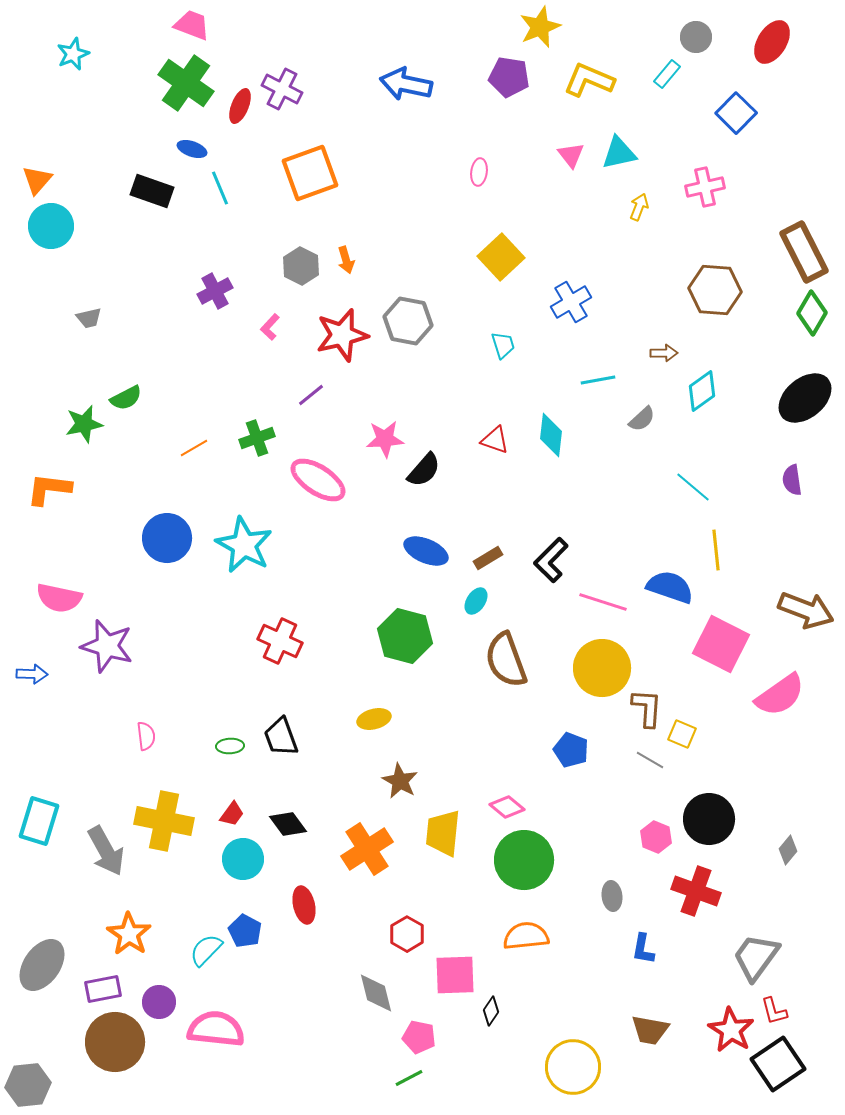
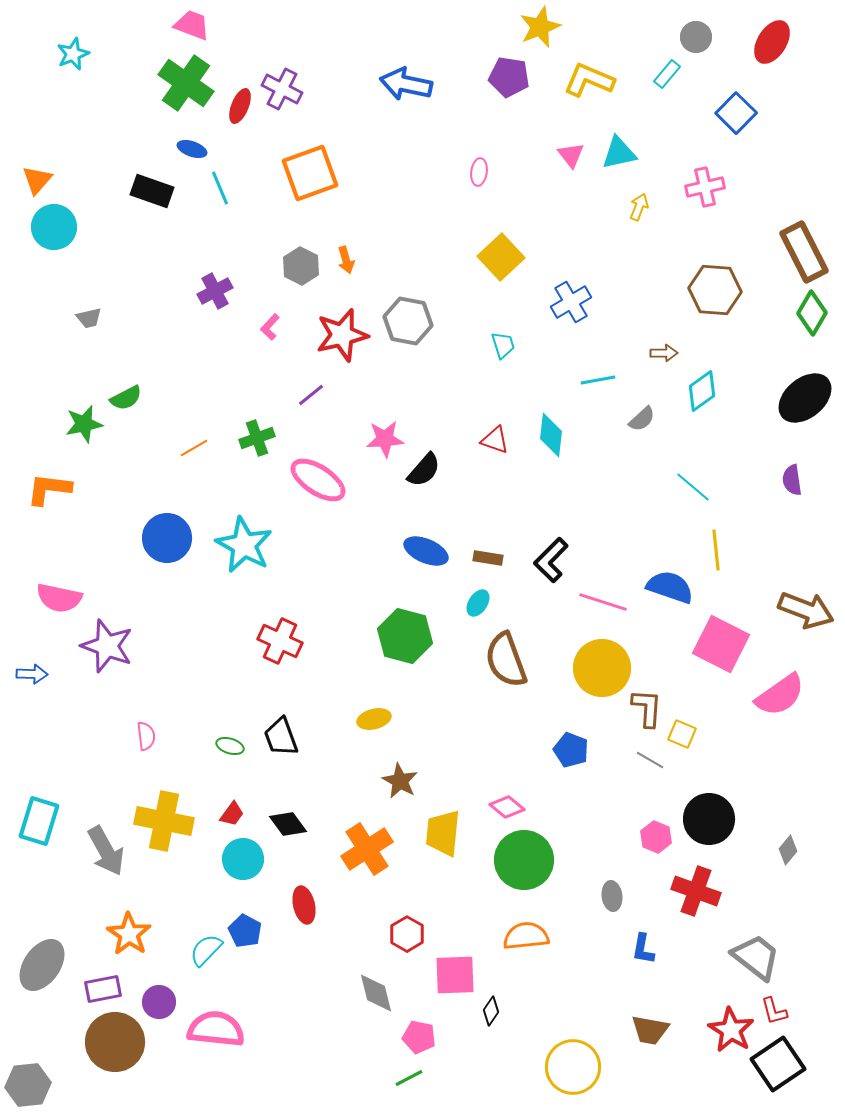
cyan circle at (51, 226): moved 3 px right, 1 px down
brown rectangle at (488, 558): rotated 40 degrees clockwise
cyan ellipse at (476, 601): moved 2 px right, 2 px down
purple star at (107, 646): rotated 4 degrees clockwise
green ellipse at (230, 746): rotated 20 degrees clockwise
gray trapezoid at (756, 957): rotated 92 degrees clockwise
